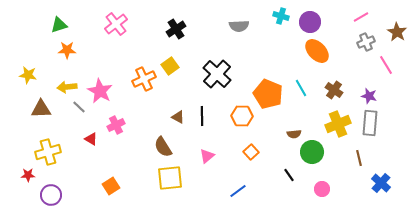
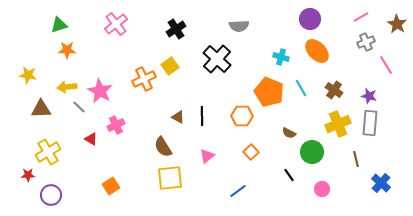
cyan cross at (281, 16): moved 41 px down
purple circle at (310, 22): moved 3 px up
brown star at (397, 32): moved 8 px up
black cross at (217, 74): moved 15 px up
orange pentagon at (268, 94): moved 1 px right, 2 px up
brown semicircle at (294, 134): moved 5 px left, 1 px up; rotated 32 degrees clockwise
yellow cross at (48, 152): rotated 15 degrees counterclockwise
brown line at (359, 158): moved 3 px left, 1 px down
